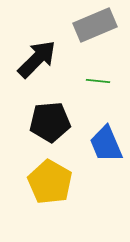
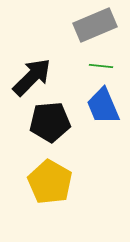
black arrow: moved 5 px left, 18 px down
green line: moved 3 px right, 15 px up
blue trapezoid: moved 3 px left, 38 px up
